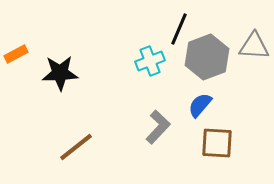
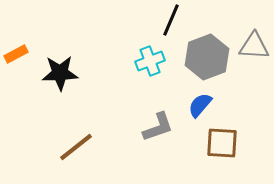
black line: moved 8 px left, 9 px up
gray L-shape: rotated 28 degrees clockwise
brown square: moved 5 px right
